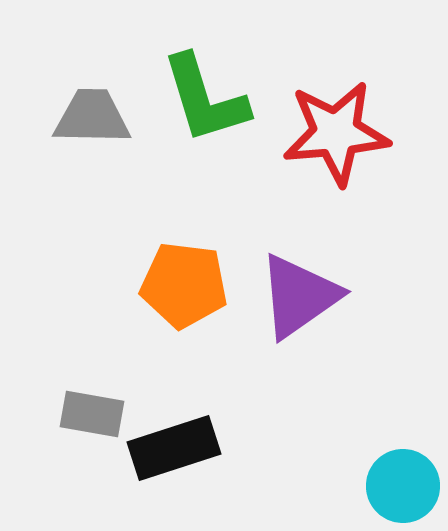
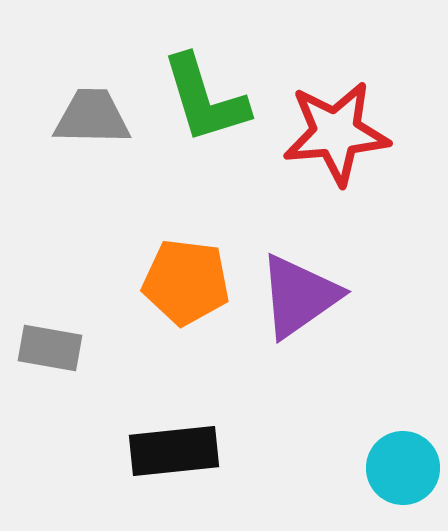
orange pentagon: moved 2 px right, 3 px up
gray rectangle: moved 42 px left, 66 px up
black rectangle: moved 3 px down; rotated 12 degrees clockwise
cyan circle: moved 18 px up
